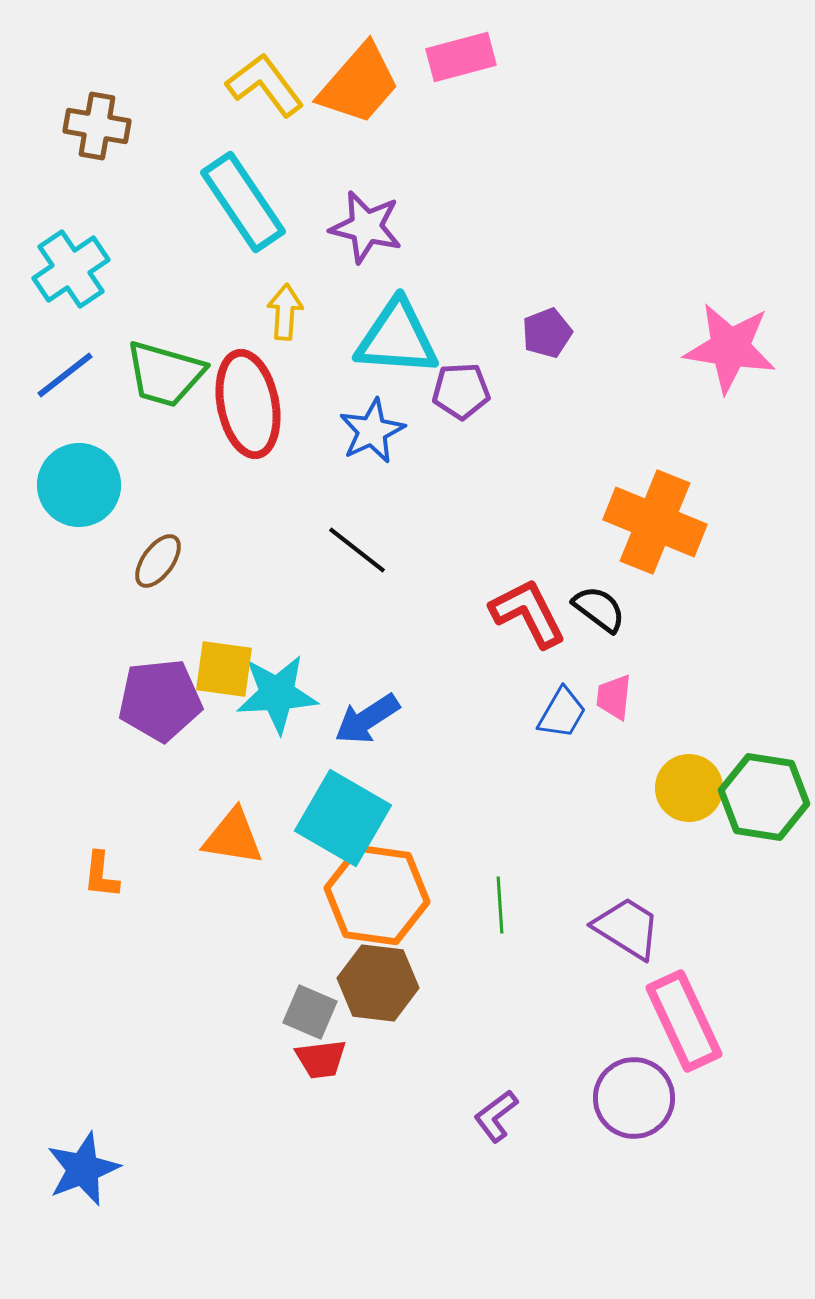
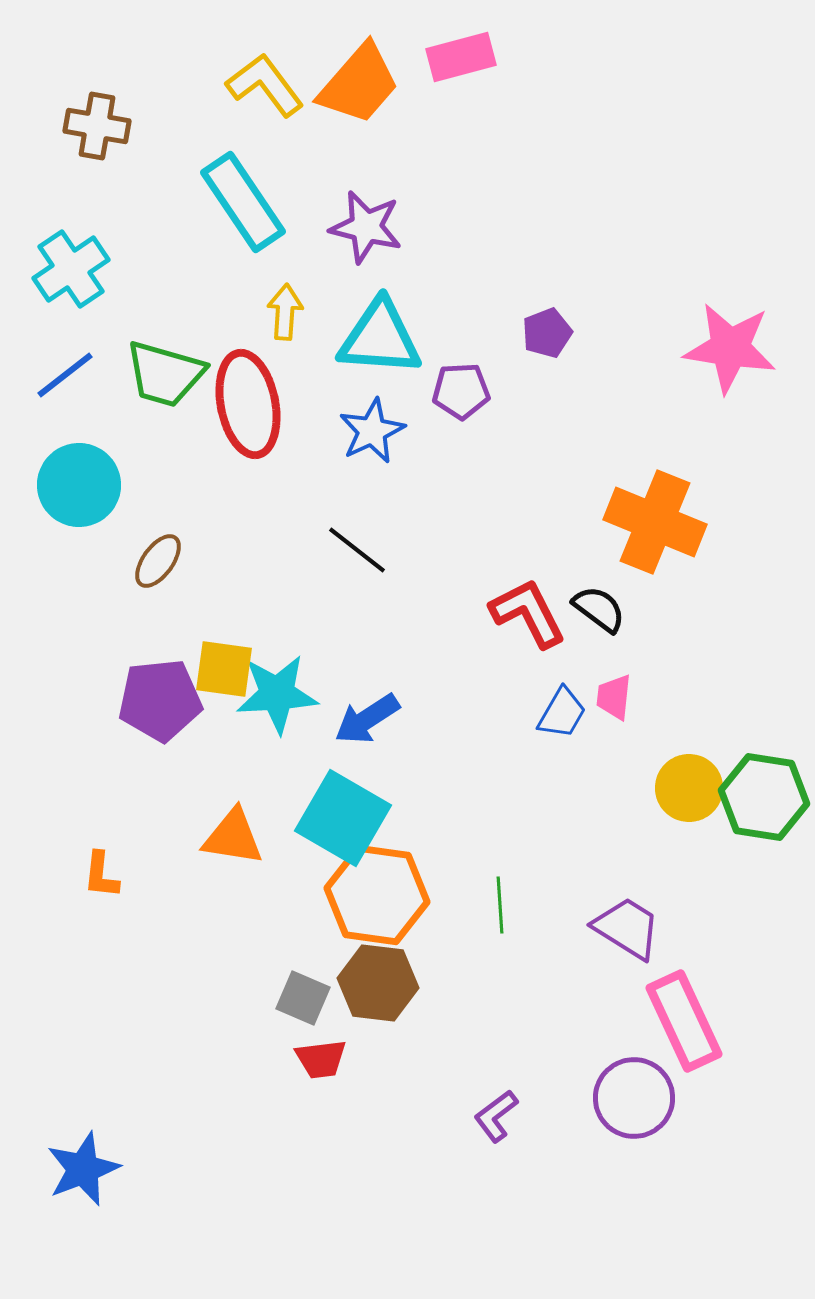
cyan triangle at (397, 338): moved 17 px left
gray square at (310, 1012): moved 7 px left, 14 px up
